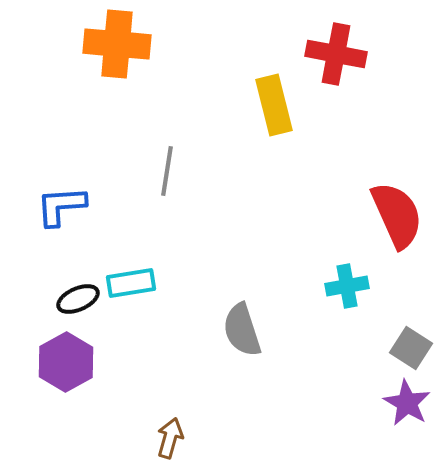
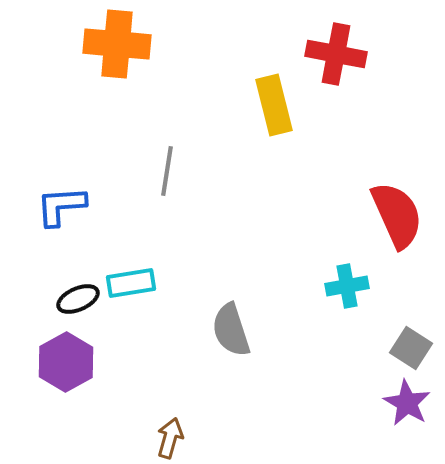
gray semicircle: moved 11 px left
